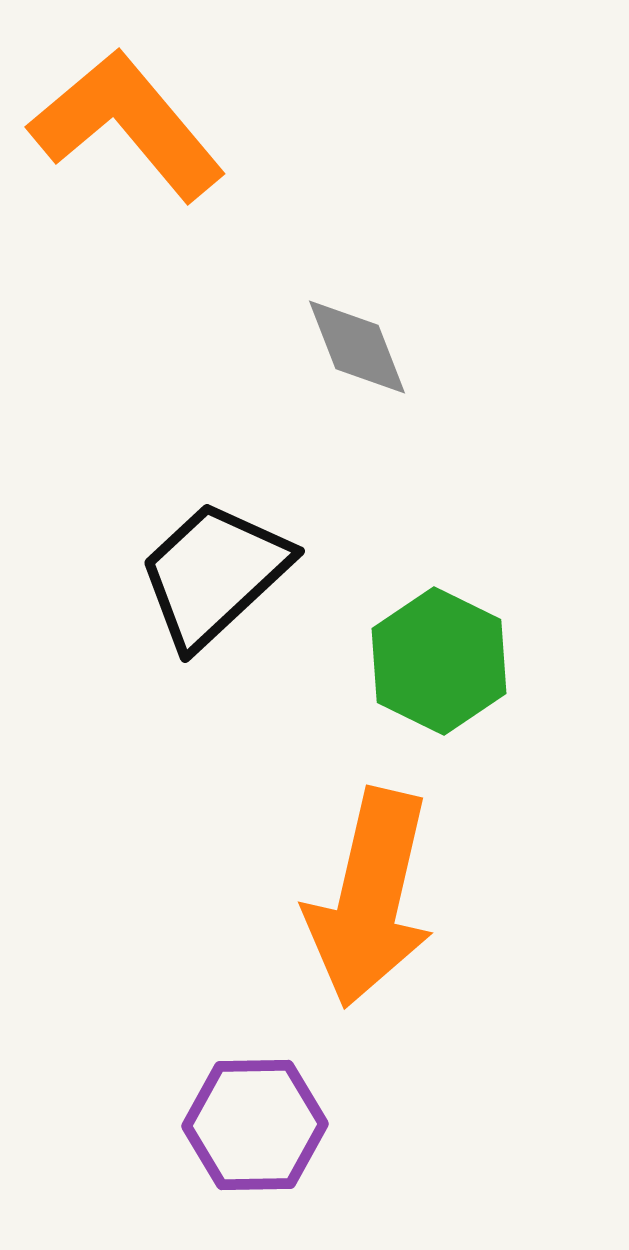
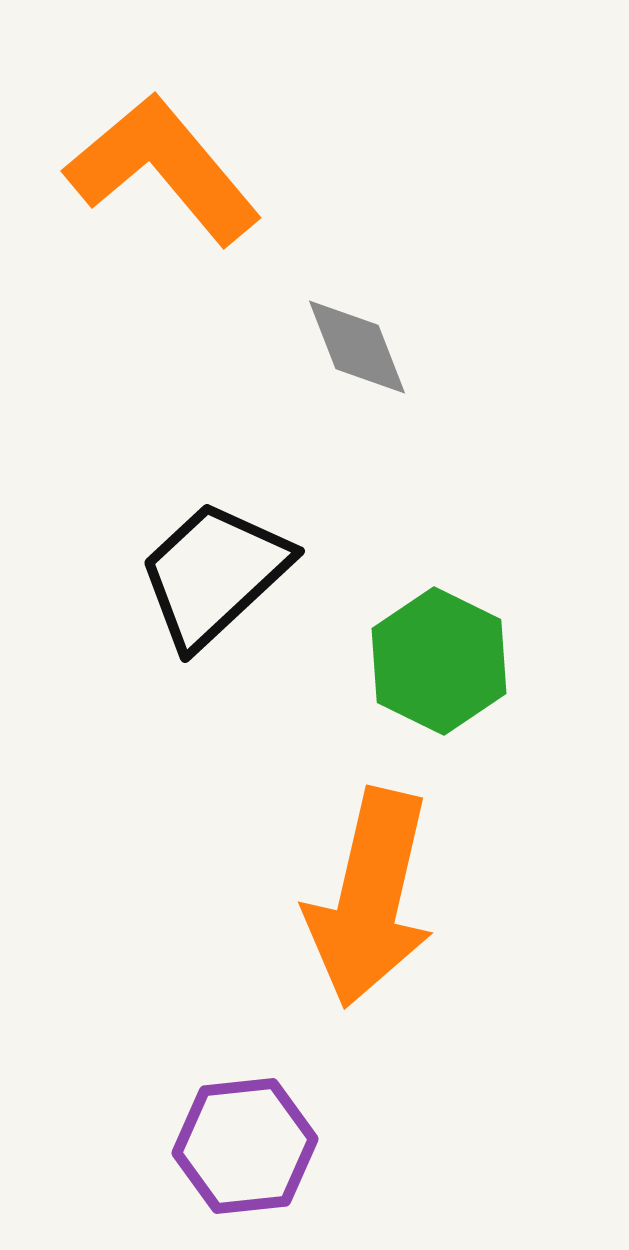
orange L-shape: moved 36 px right, 44 px down
purple hexagon: moved 10 px left, 21 px down; rotated 5 degrees counterclockwise
